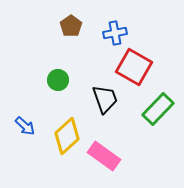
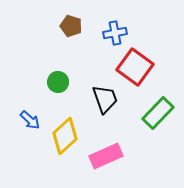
brown pentagon: rotated 20 degrees counterclockwise
red square: moved 1 px right; rotated 6 degrees clockwise
green circle: moved 2 px down
green rectangle: moved 4 px down
blue arrow: moved 5 px right, 6 px up
yellow diamond: moved 2 px left
pink rectangle: moved 2 px right; rotated 60 degrees counterclockwise
